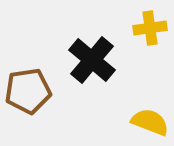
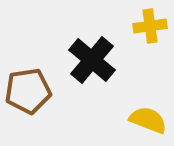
yellow cross: moved 2 px up
yellow semicircle: moved 2 px left, 2 px up
